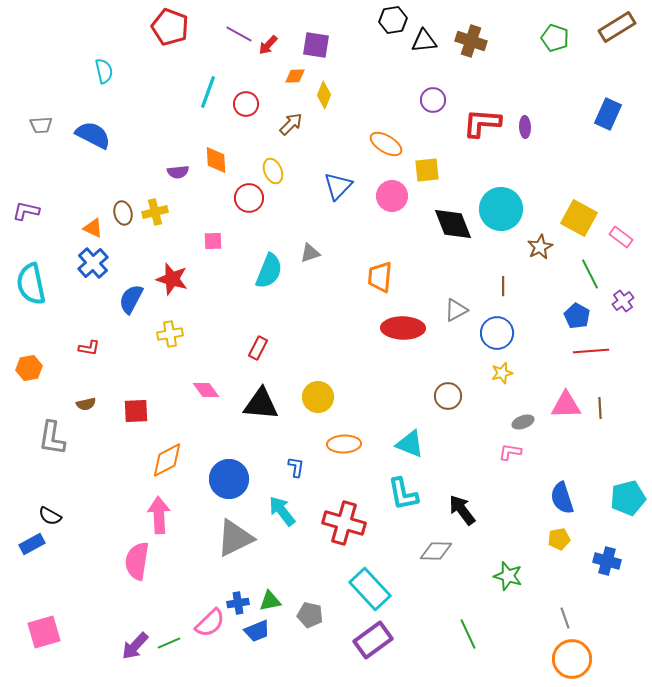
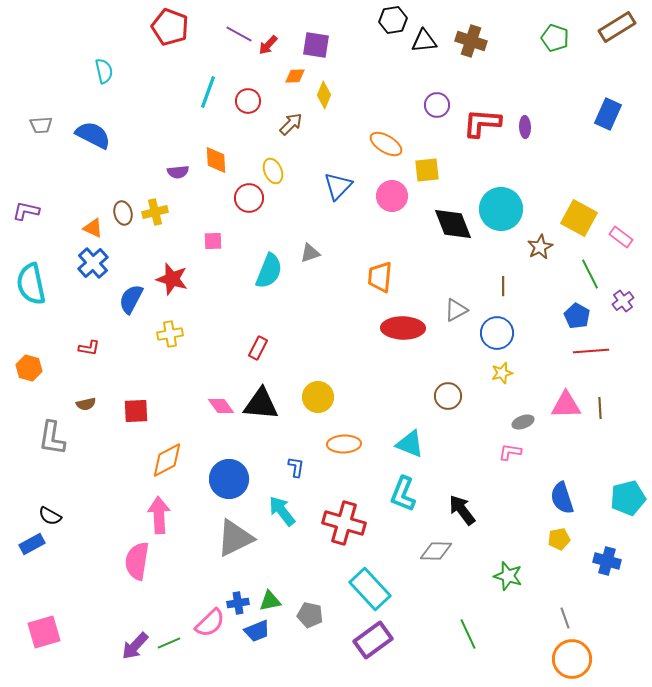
purple circle at (433, 100): moved 4 px right, 5 px down
red circle at (246, 104): moved 2 px right, 3 px up
orange hexagon at (29, 368): rotated 25 degrees clockwise
pink diamond at (206, 390): moved 15 px right, 16 px down
cyan L-shape at (403, 494): rotated 33 degrees clockwise
